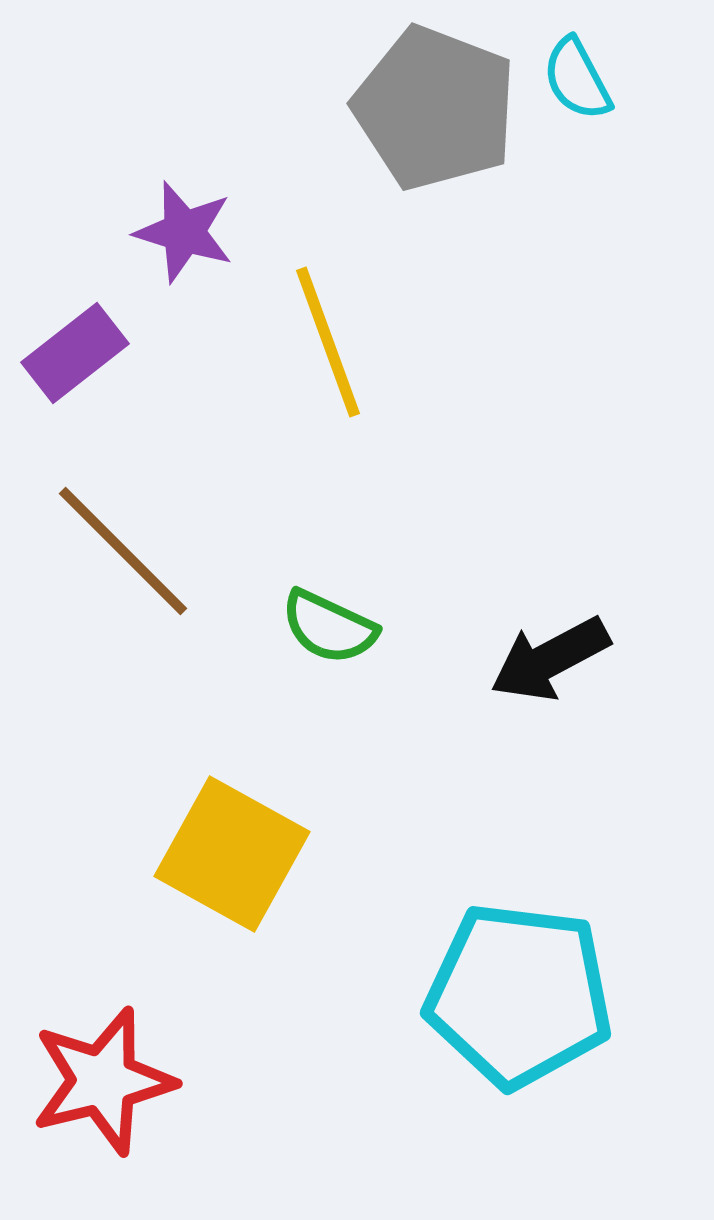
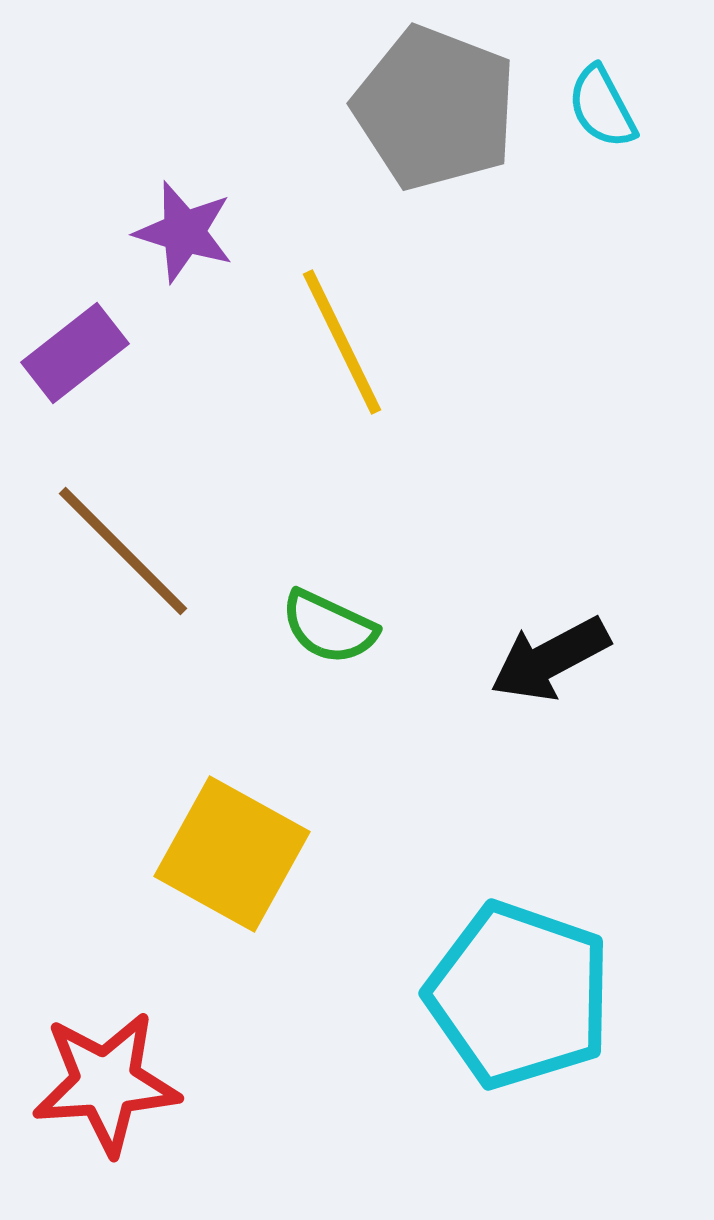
cyan semicircle: moved 25 px right, 28 px down
yellow line: moved 14 px right; rotated 6 degrees counterclockwise
cyan pentagon: rotated 12 degrees clockwise
red star: moved 3 px right, 2 px down; rotated 10 degrees clockwise
